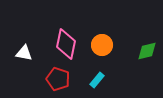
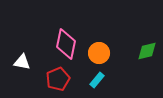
orange circle: moved 3 px left, 8 px down
white triangle: moved 2 px left, 9 px down
red pentagon: rotated 30 degrees clockwise
